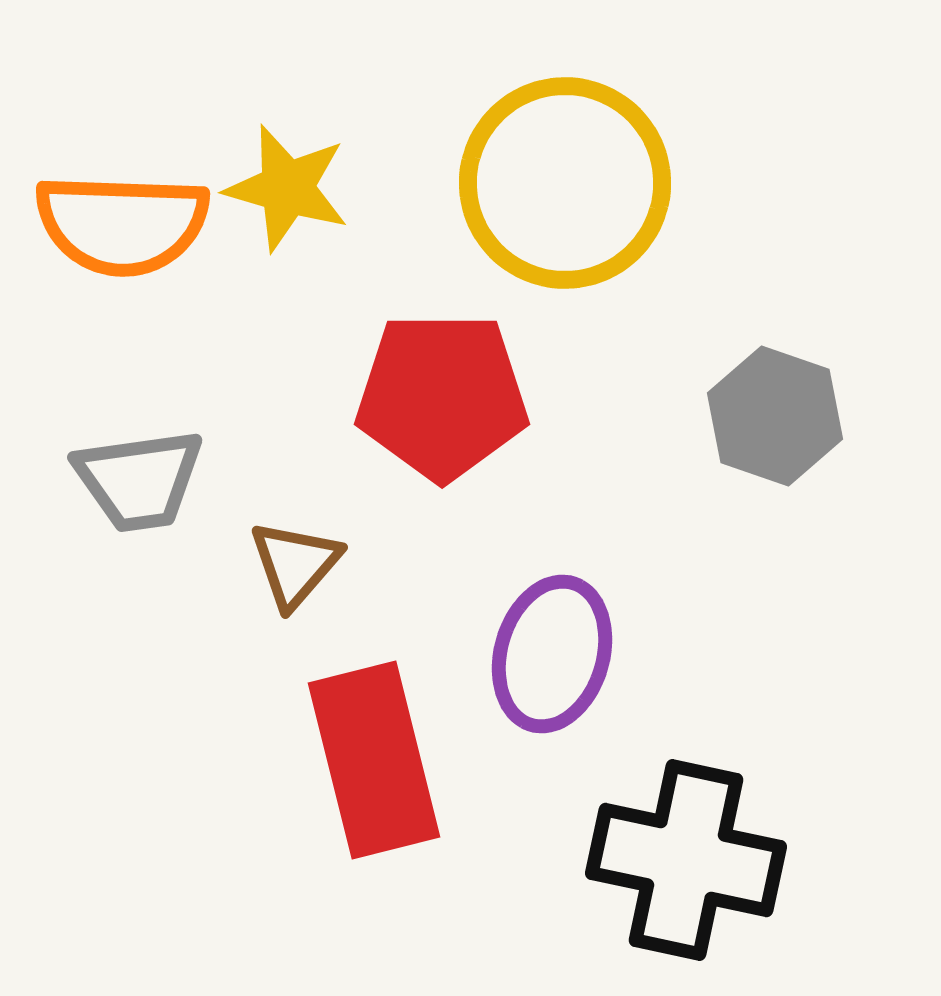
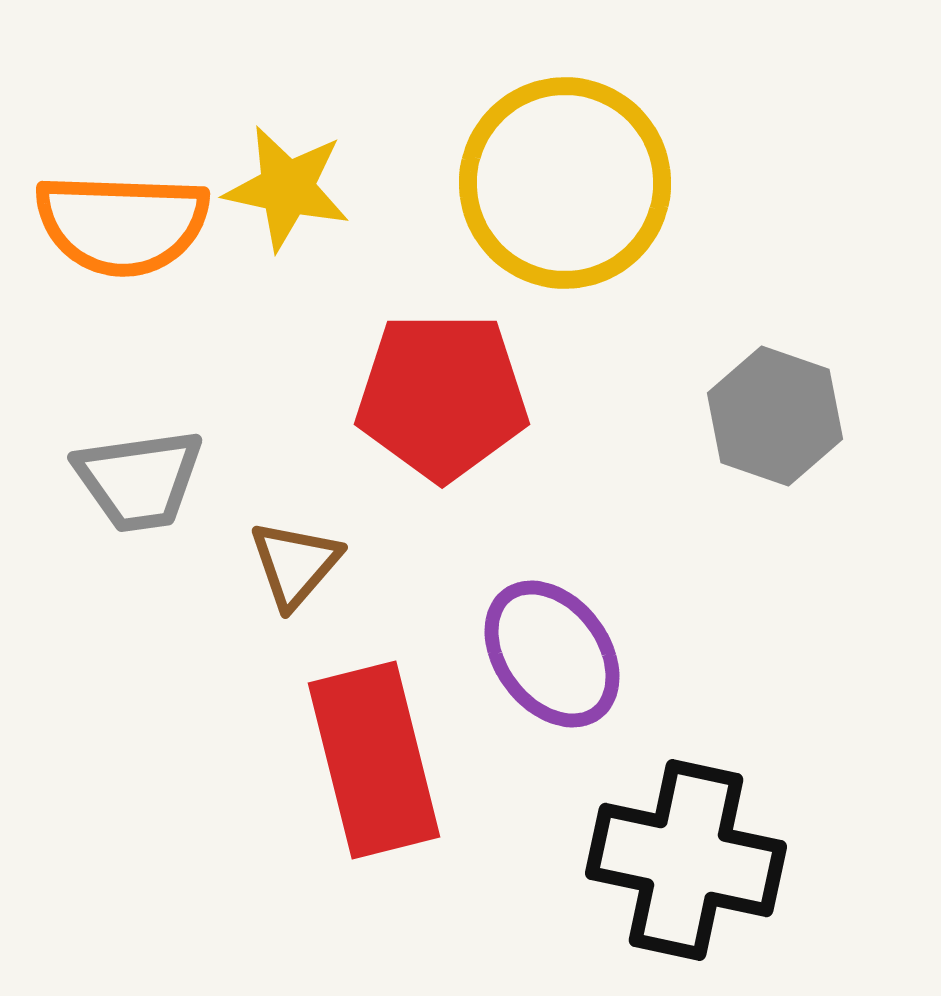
yellow star: rotated 4 degrees counterclockwise
purple ellipse: rotated 53 degrees counterclockwise
